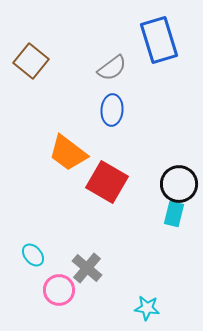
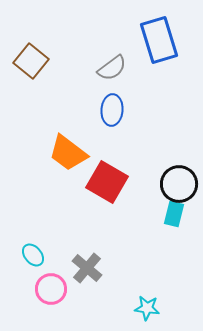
pink circle: moved 8 px left, 1 px up
